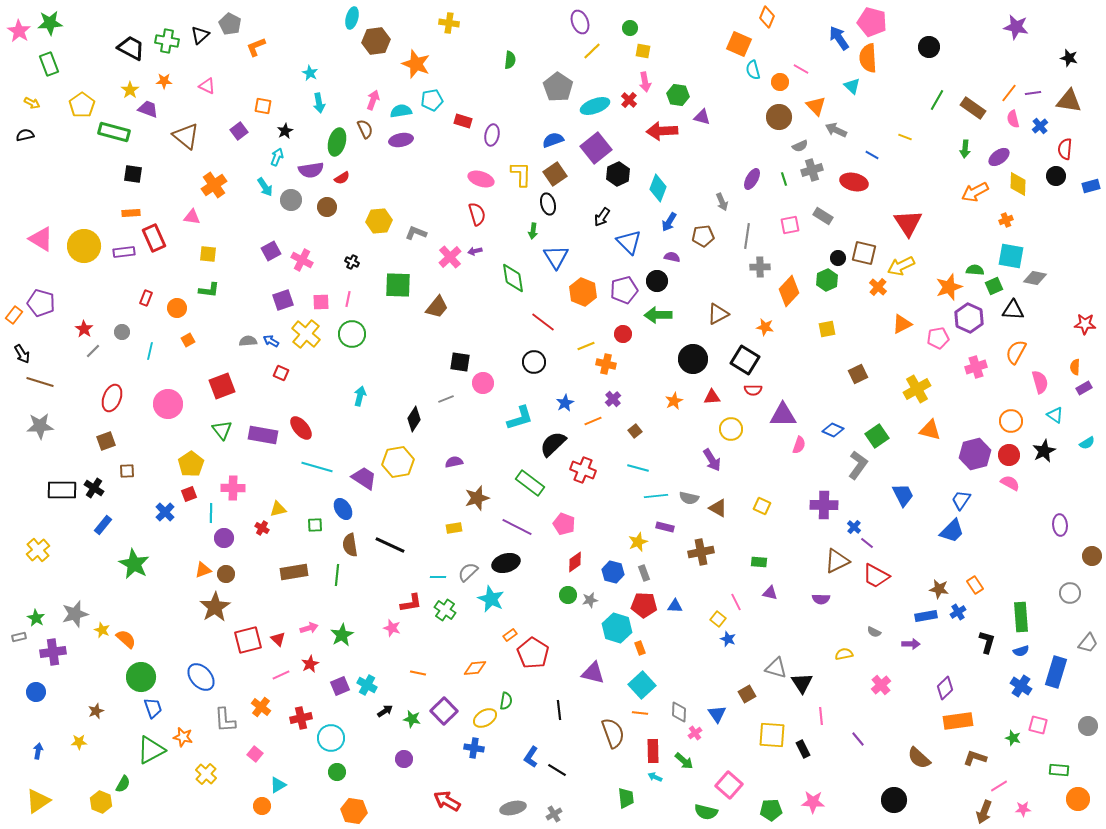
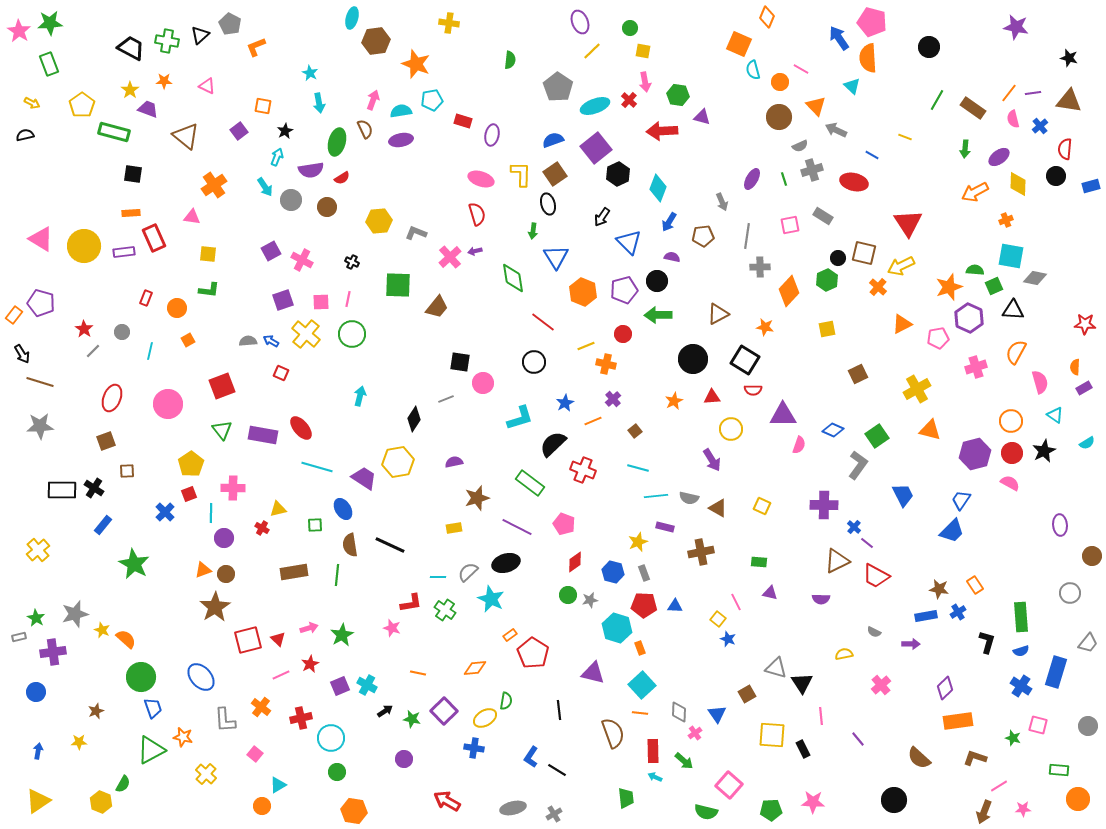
red circle at (1009, 455): moved 3 px right, 2 px up
